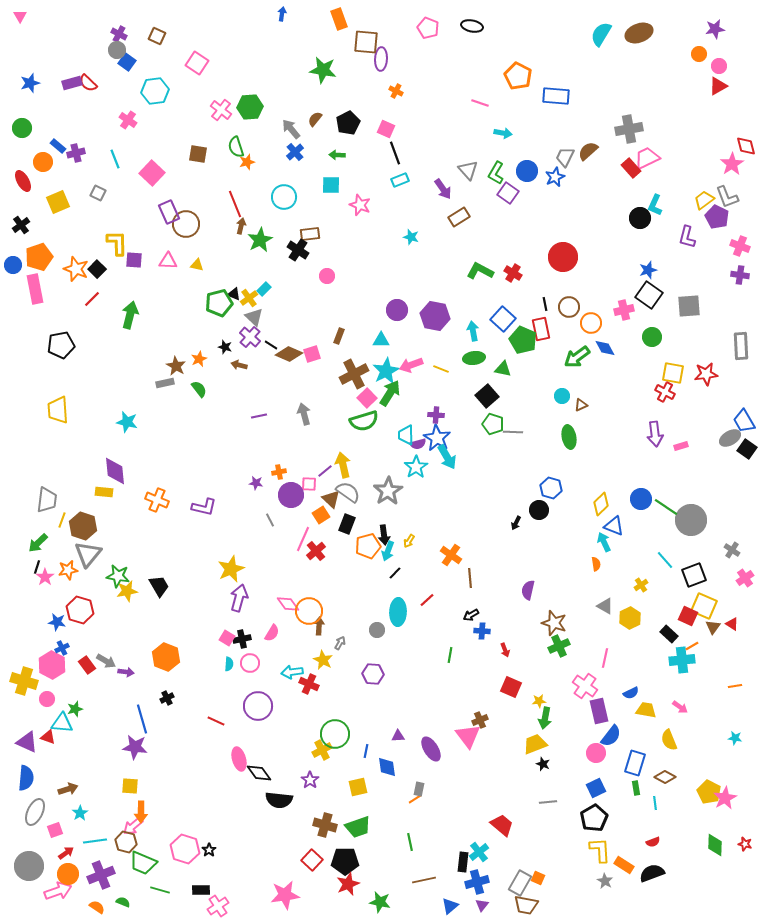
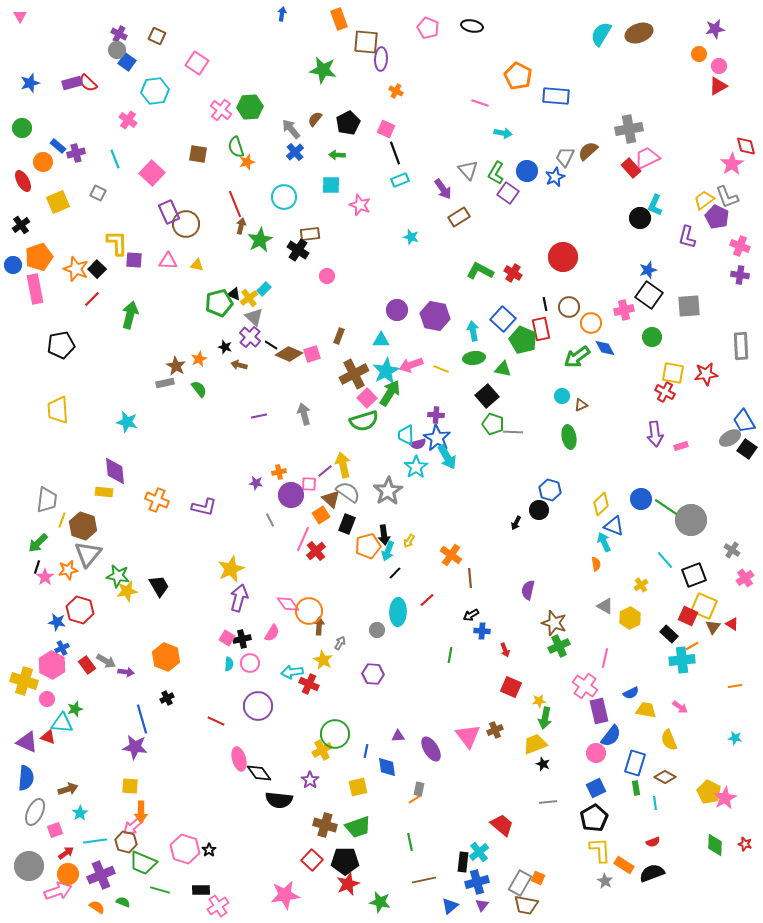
blue hexagon at (551, 488): moved 1 px left, 2 px down
brown cross at (480, 720): moved 15 px right, 10 px down
